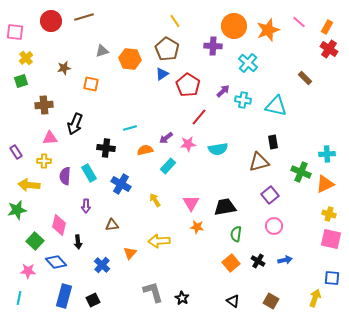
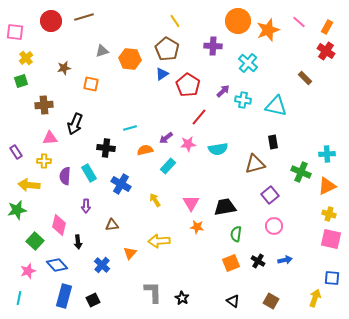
orange circle at (234, 26): moved 4 px right, 5 px up
red cross at (329, 49): moved 3 px left, 2 px down
brown triangle at (259, 162): moved 4 px left, 2 px down
orange triangle at (325, 184): moved 2 px right, 2 px down
blue diamond at (56, 262): moved 1 px right, 3 px down
orange square at (231, 263): rotated 18 degrees clockwise
pink star at (28, 271): rotated 21 degrees counterclockwise
gray L-shape at (153, 292): rotated 15 degrees clockwise
